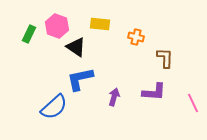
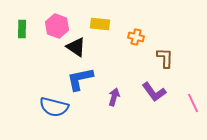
green rectangle: moved 7 px left, 5 px up; rotated 24 degrees counterclockwise
purple L-shape: rotated 50 degrees clockwise
blue semicircle: rotated 56 degrees clockwise
